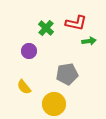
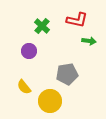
red L-shape: moved 1 px right, 3 px up
green cross: moved 4 px left, 2 px up
green arrow: rotated 16 degrees clockwise
yellow circle: moved 4 px left, 3 px up
